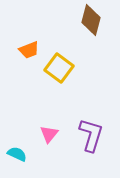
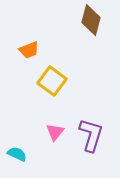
yellow square: moved 7 px left, 13 px down
pink triangle: moved 6 px right, 2 px up
